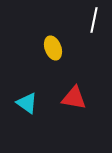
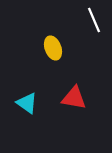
white line: rotated 35 degrees counterclockwise
